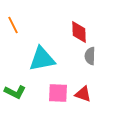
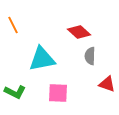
red diamond: rotated 45 degrees counterclockwise
red triangle: moved 24 px right, 10 px up
